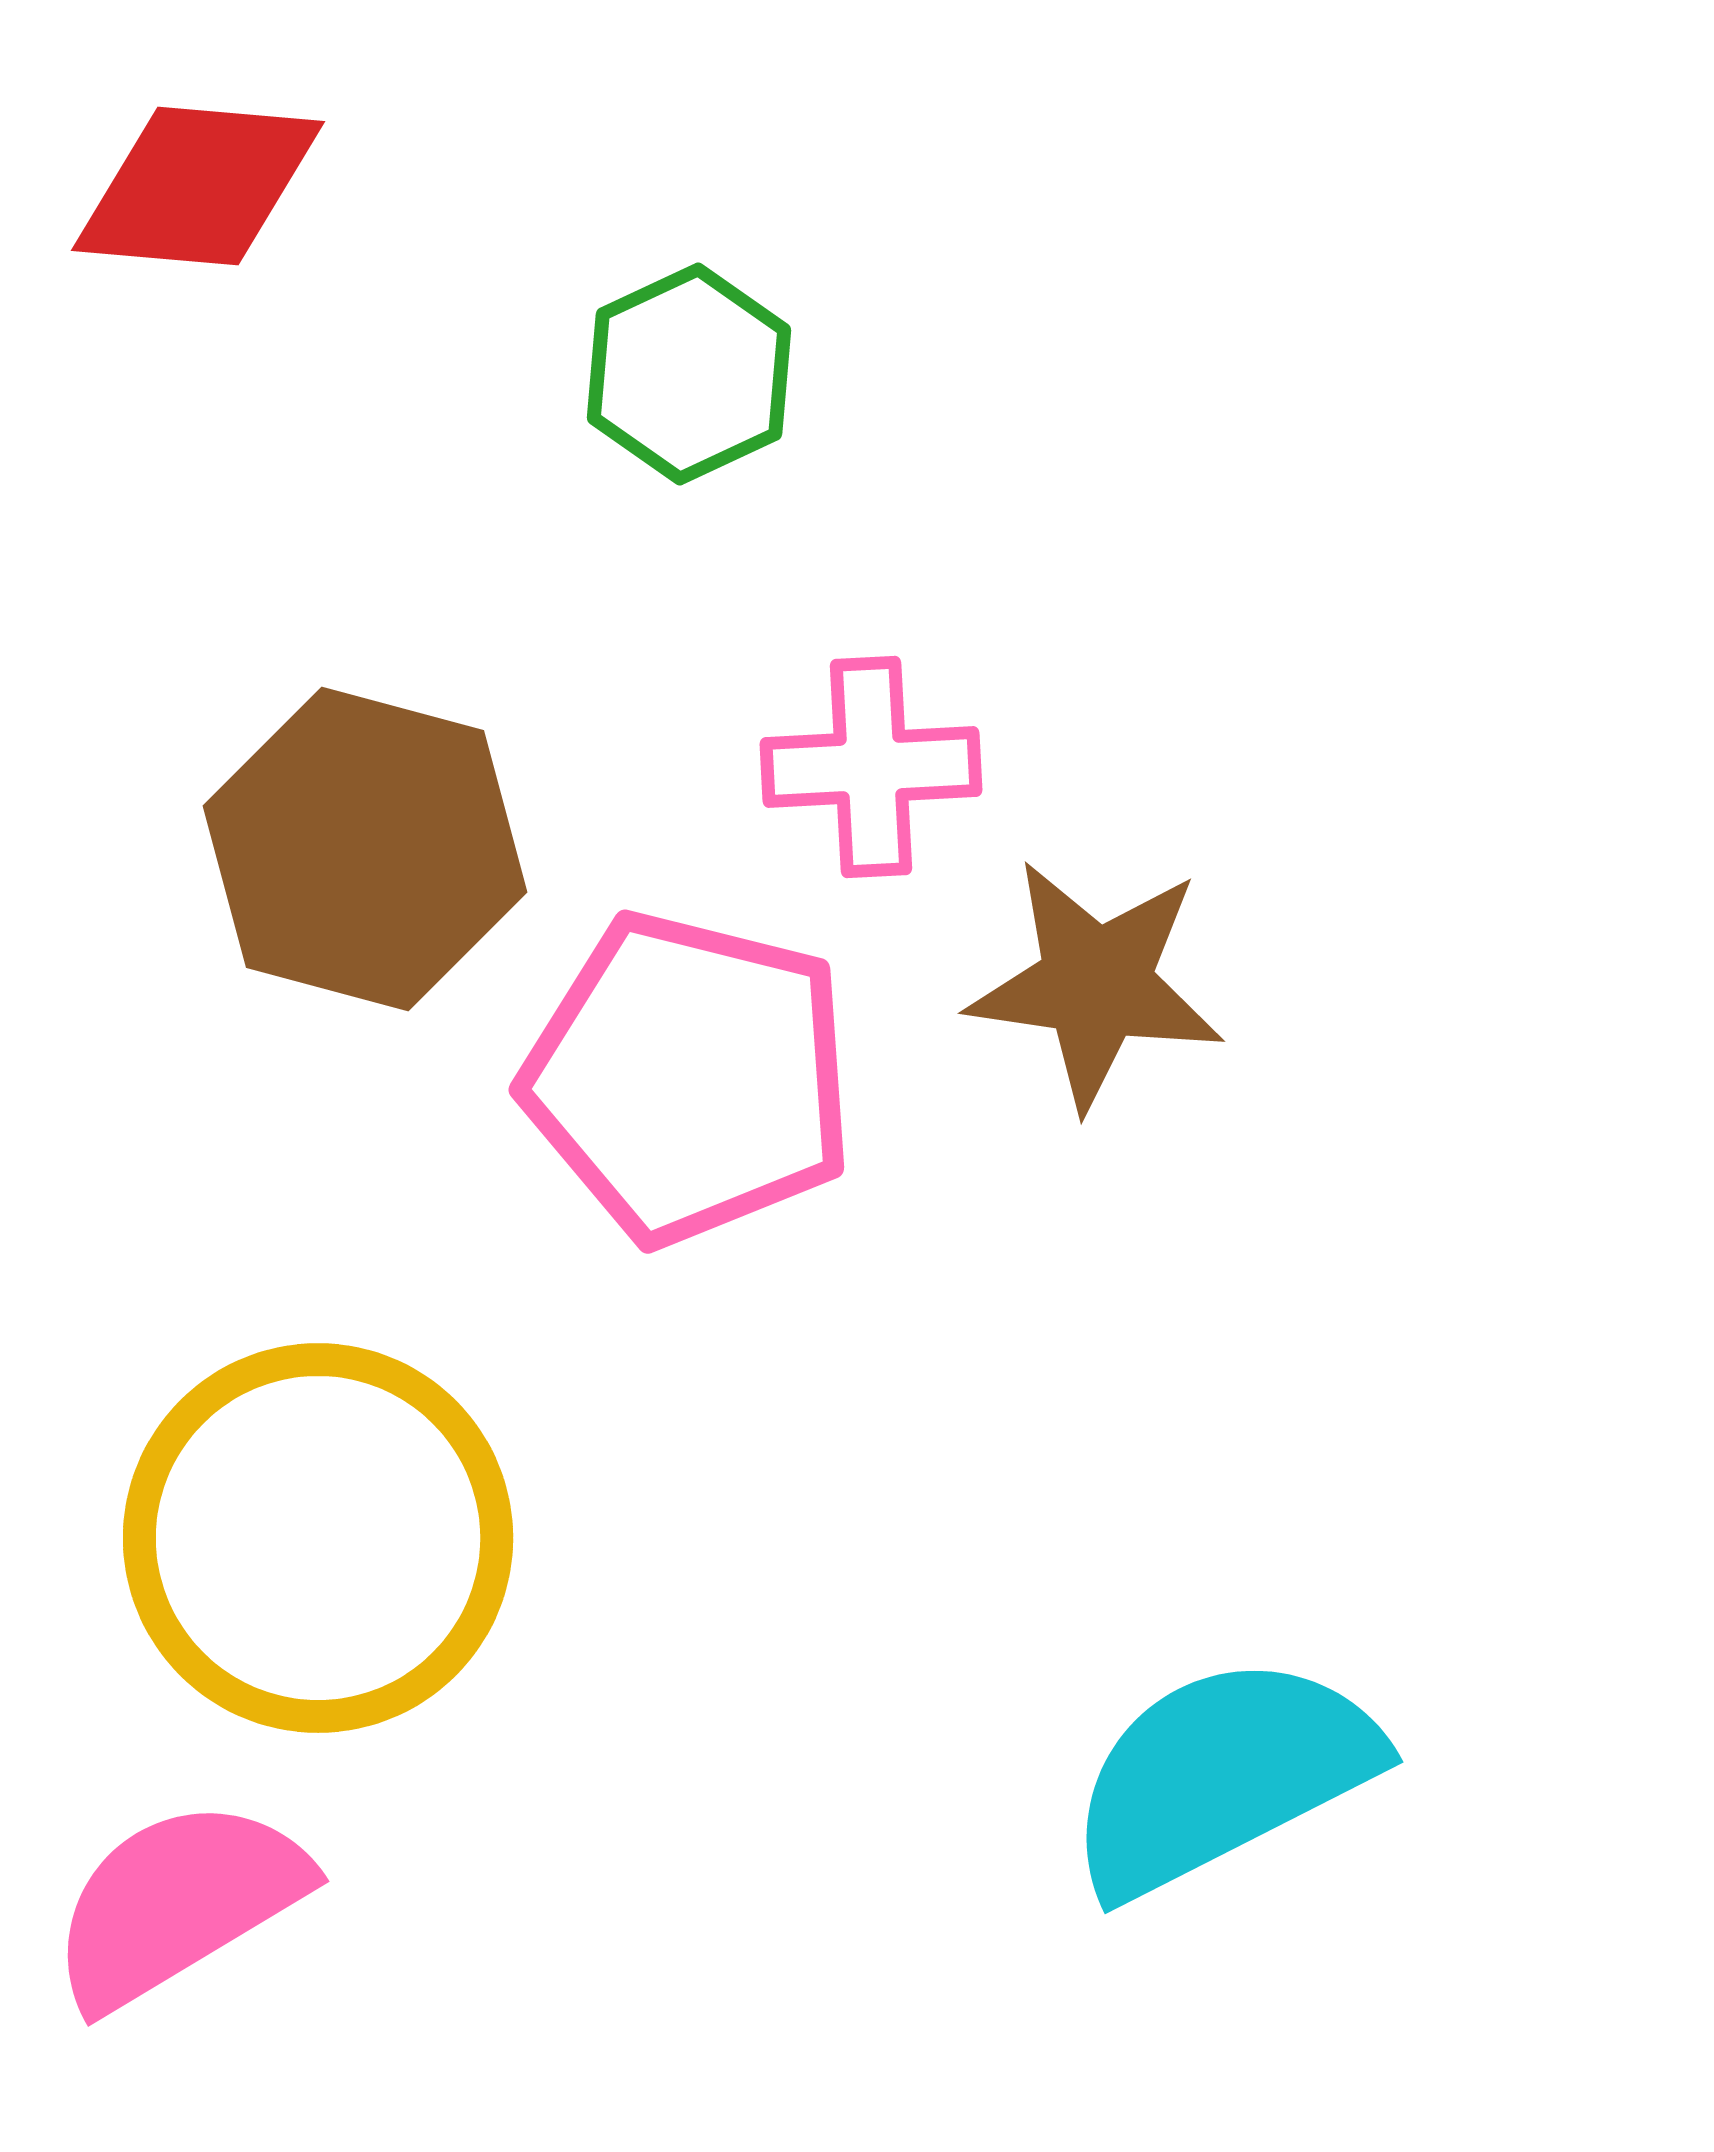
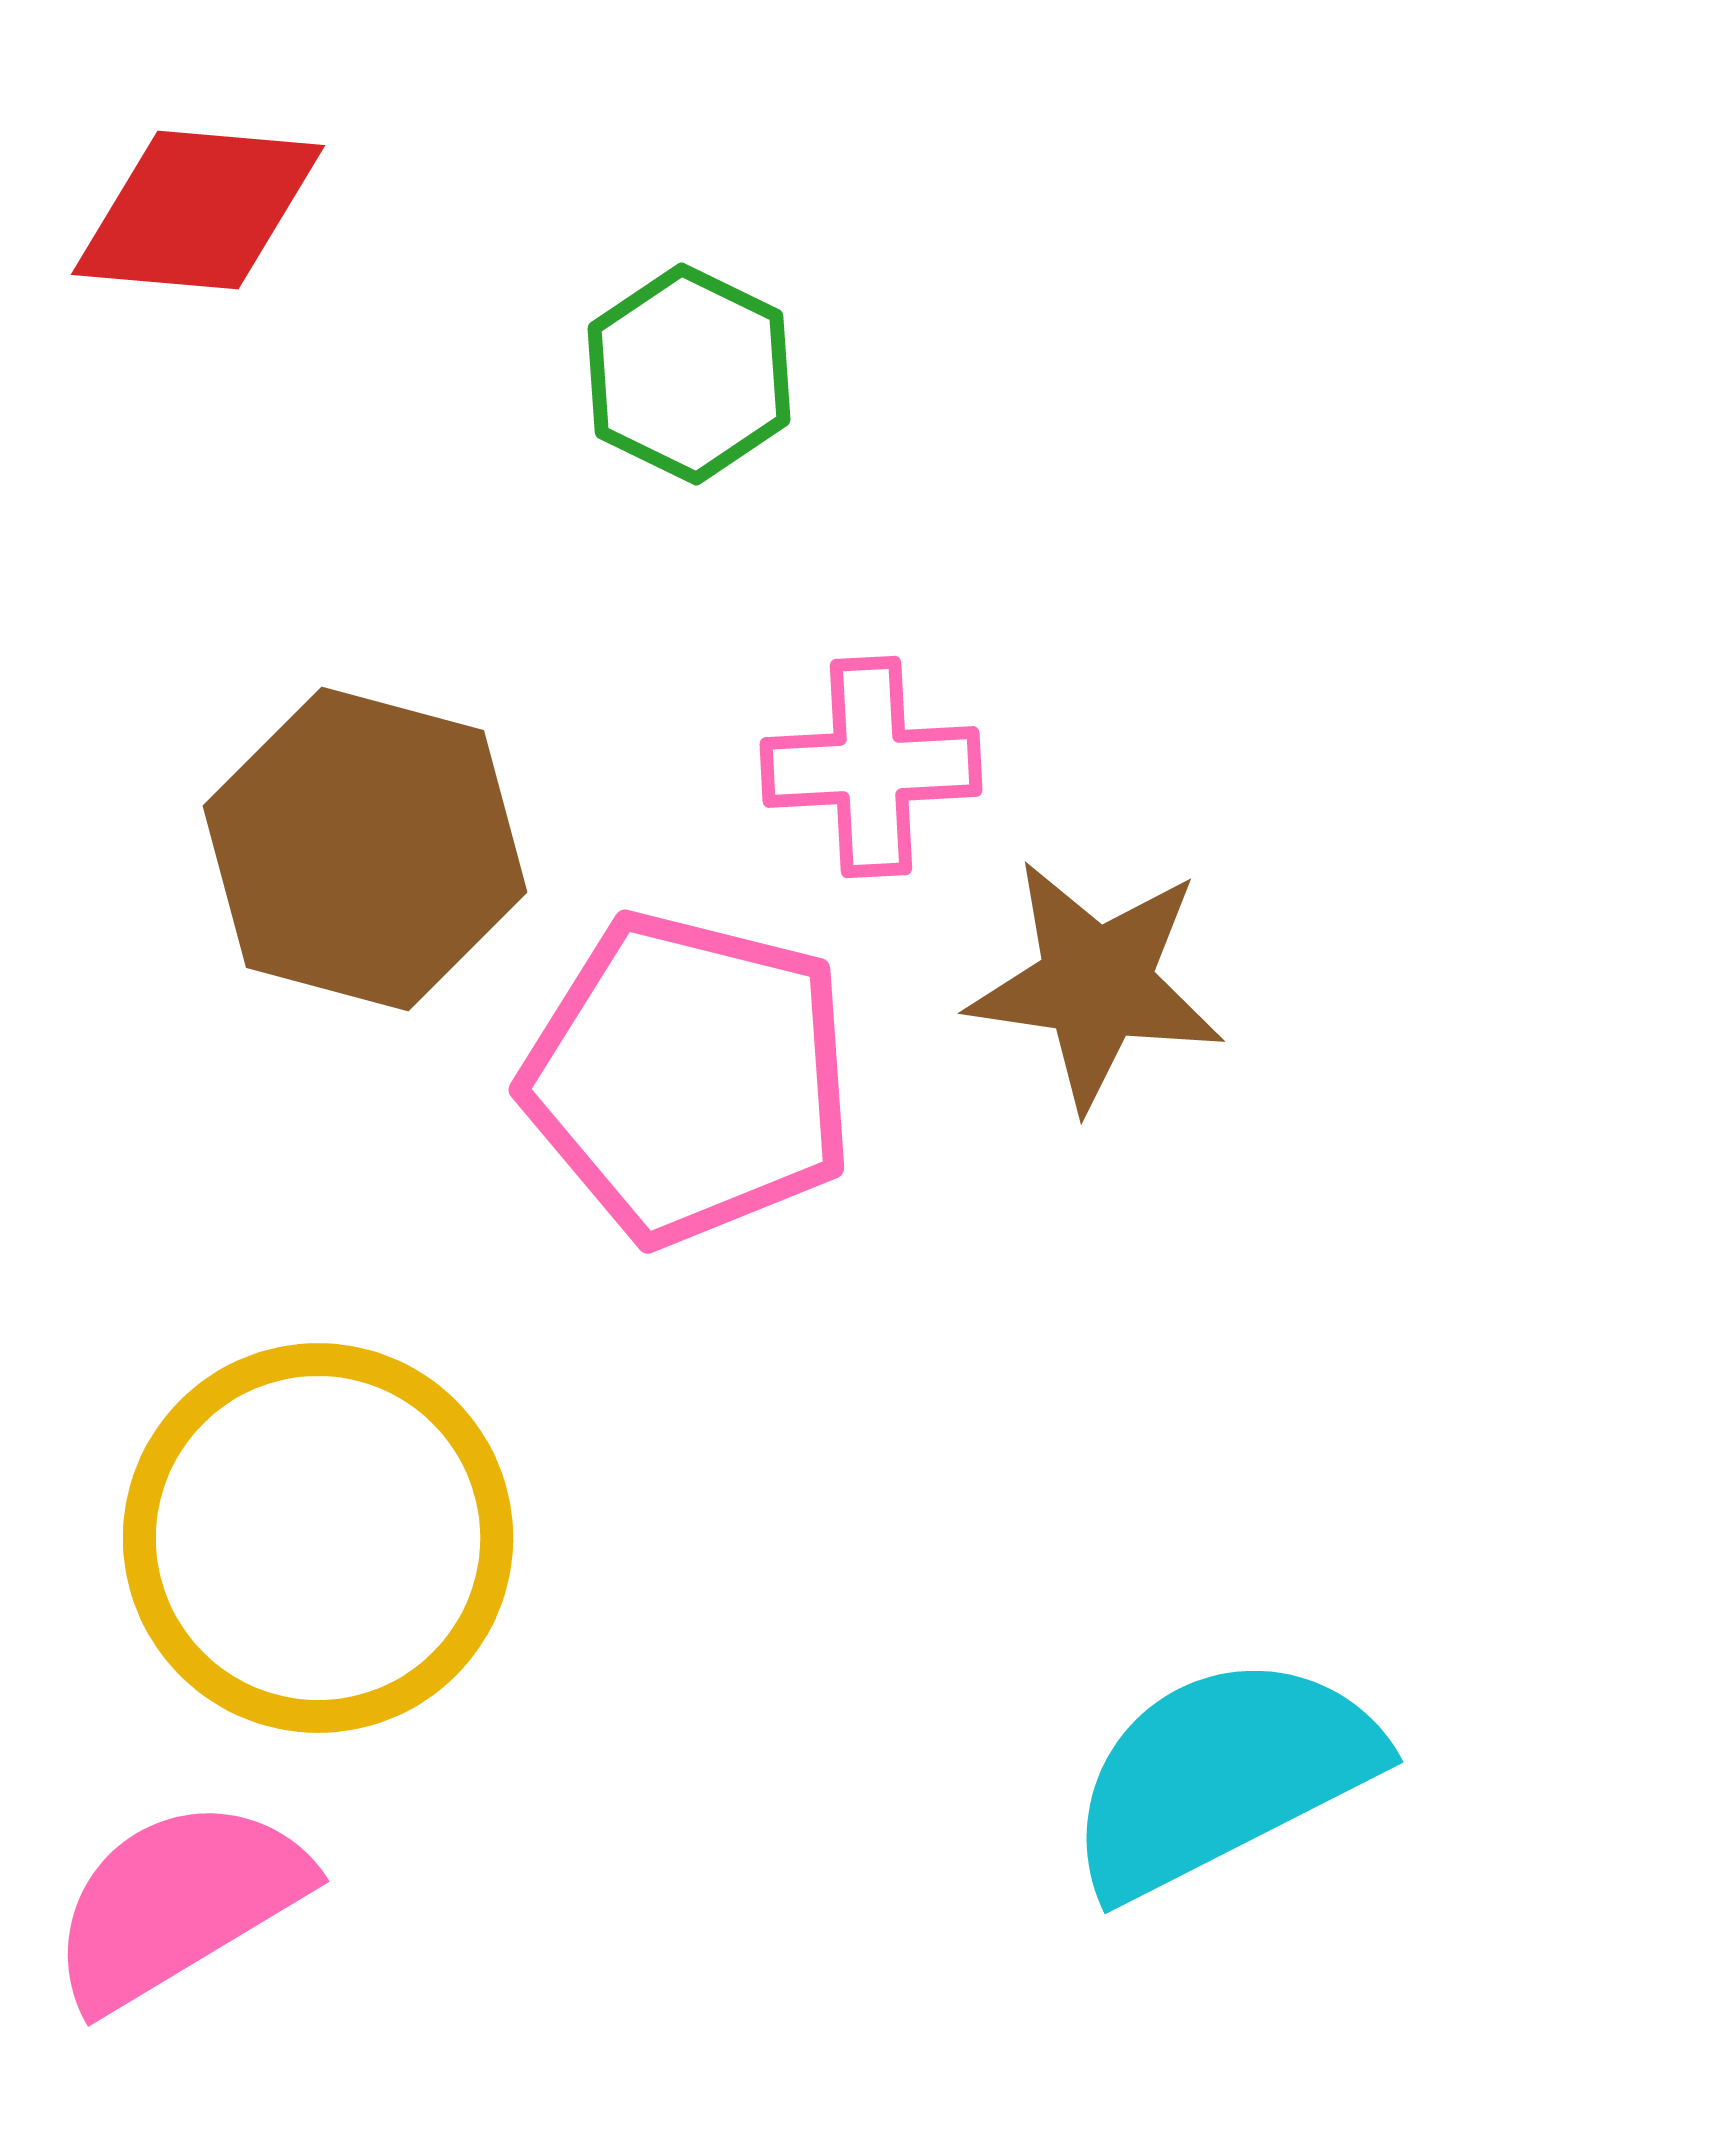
red diamond: moved 24 px down
green hexagon: rotated 9 degrees counterclockwise
